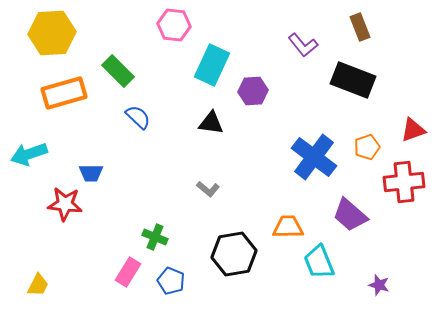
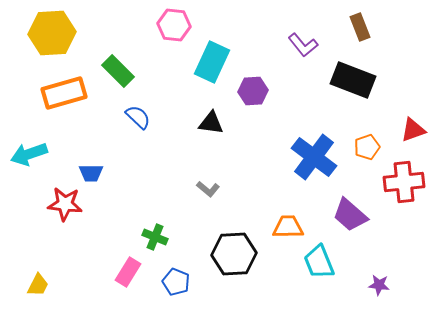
cyan rectangle: moved 3 px up
black hexagon: rotated 6 degrees clockwise
blue pentagon: moved 5 px right, 1 px down
purple star: rotated 10 degrees counterclockwise
